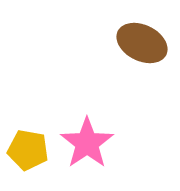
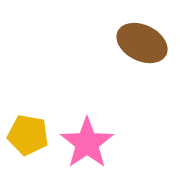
yellow pentagon: moved 15 px up
